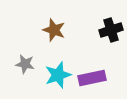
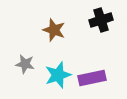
black cross: moved 10 px left, 10 px up
